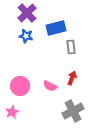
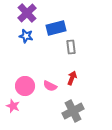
pink circle: moved 5 px right
pink star: moved 1 px right, 6 px up; rotated 24 degrees counterclockwise
